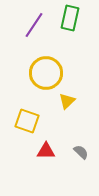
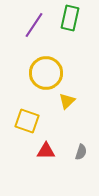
gray semicircle: rotated 63 degrees clockwise
